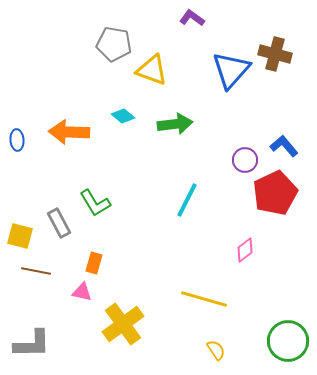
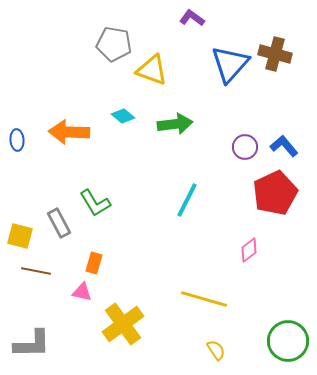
blue triangle: moved 1 px left, 6 px up
purple circle: moved 13 px up
pink diamond: moved 4 px right
